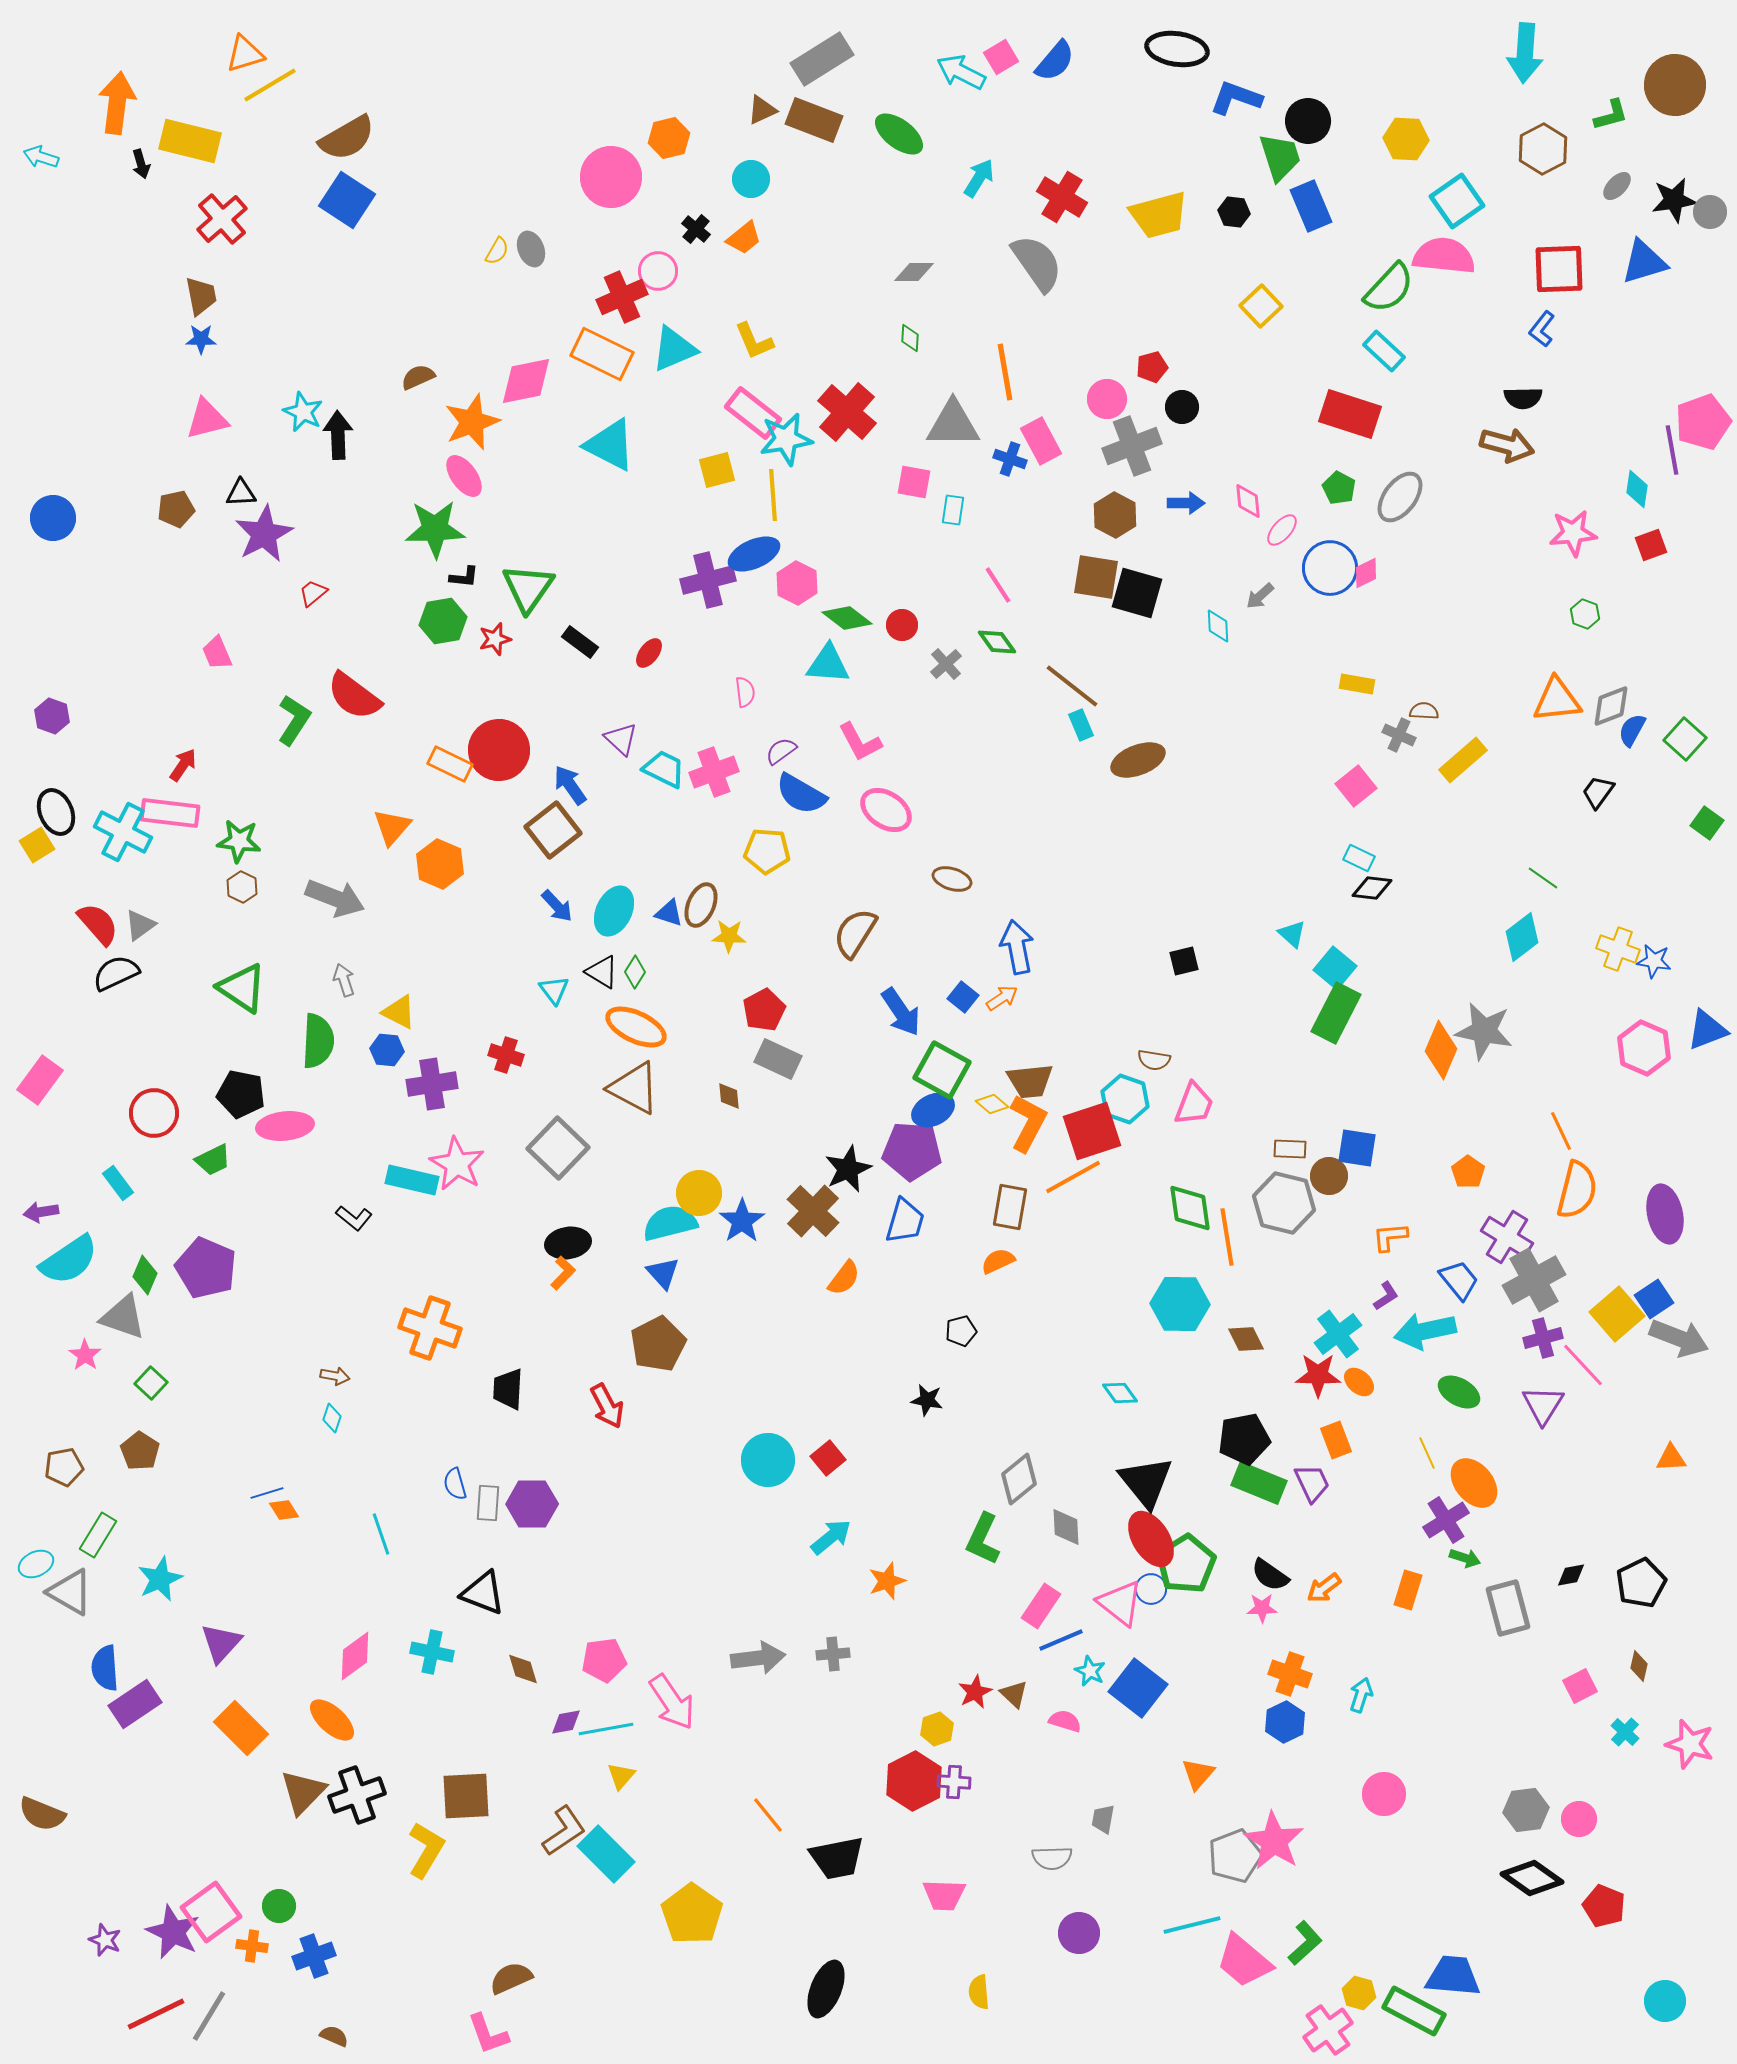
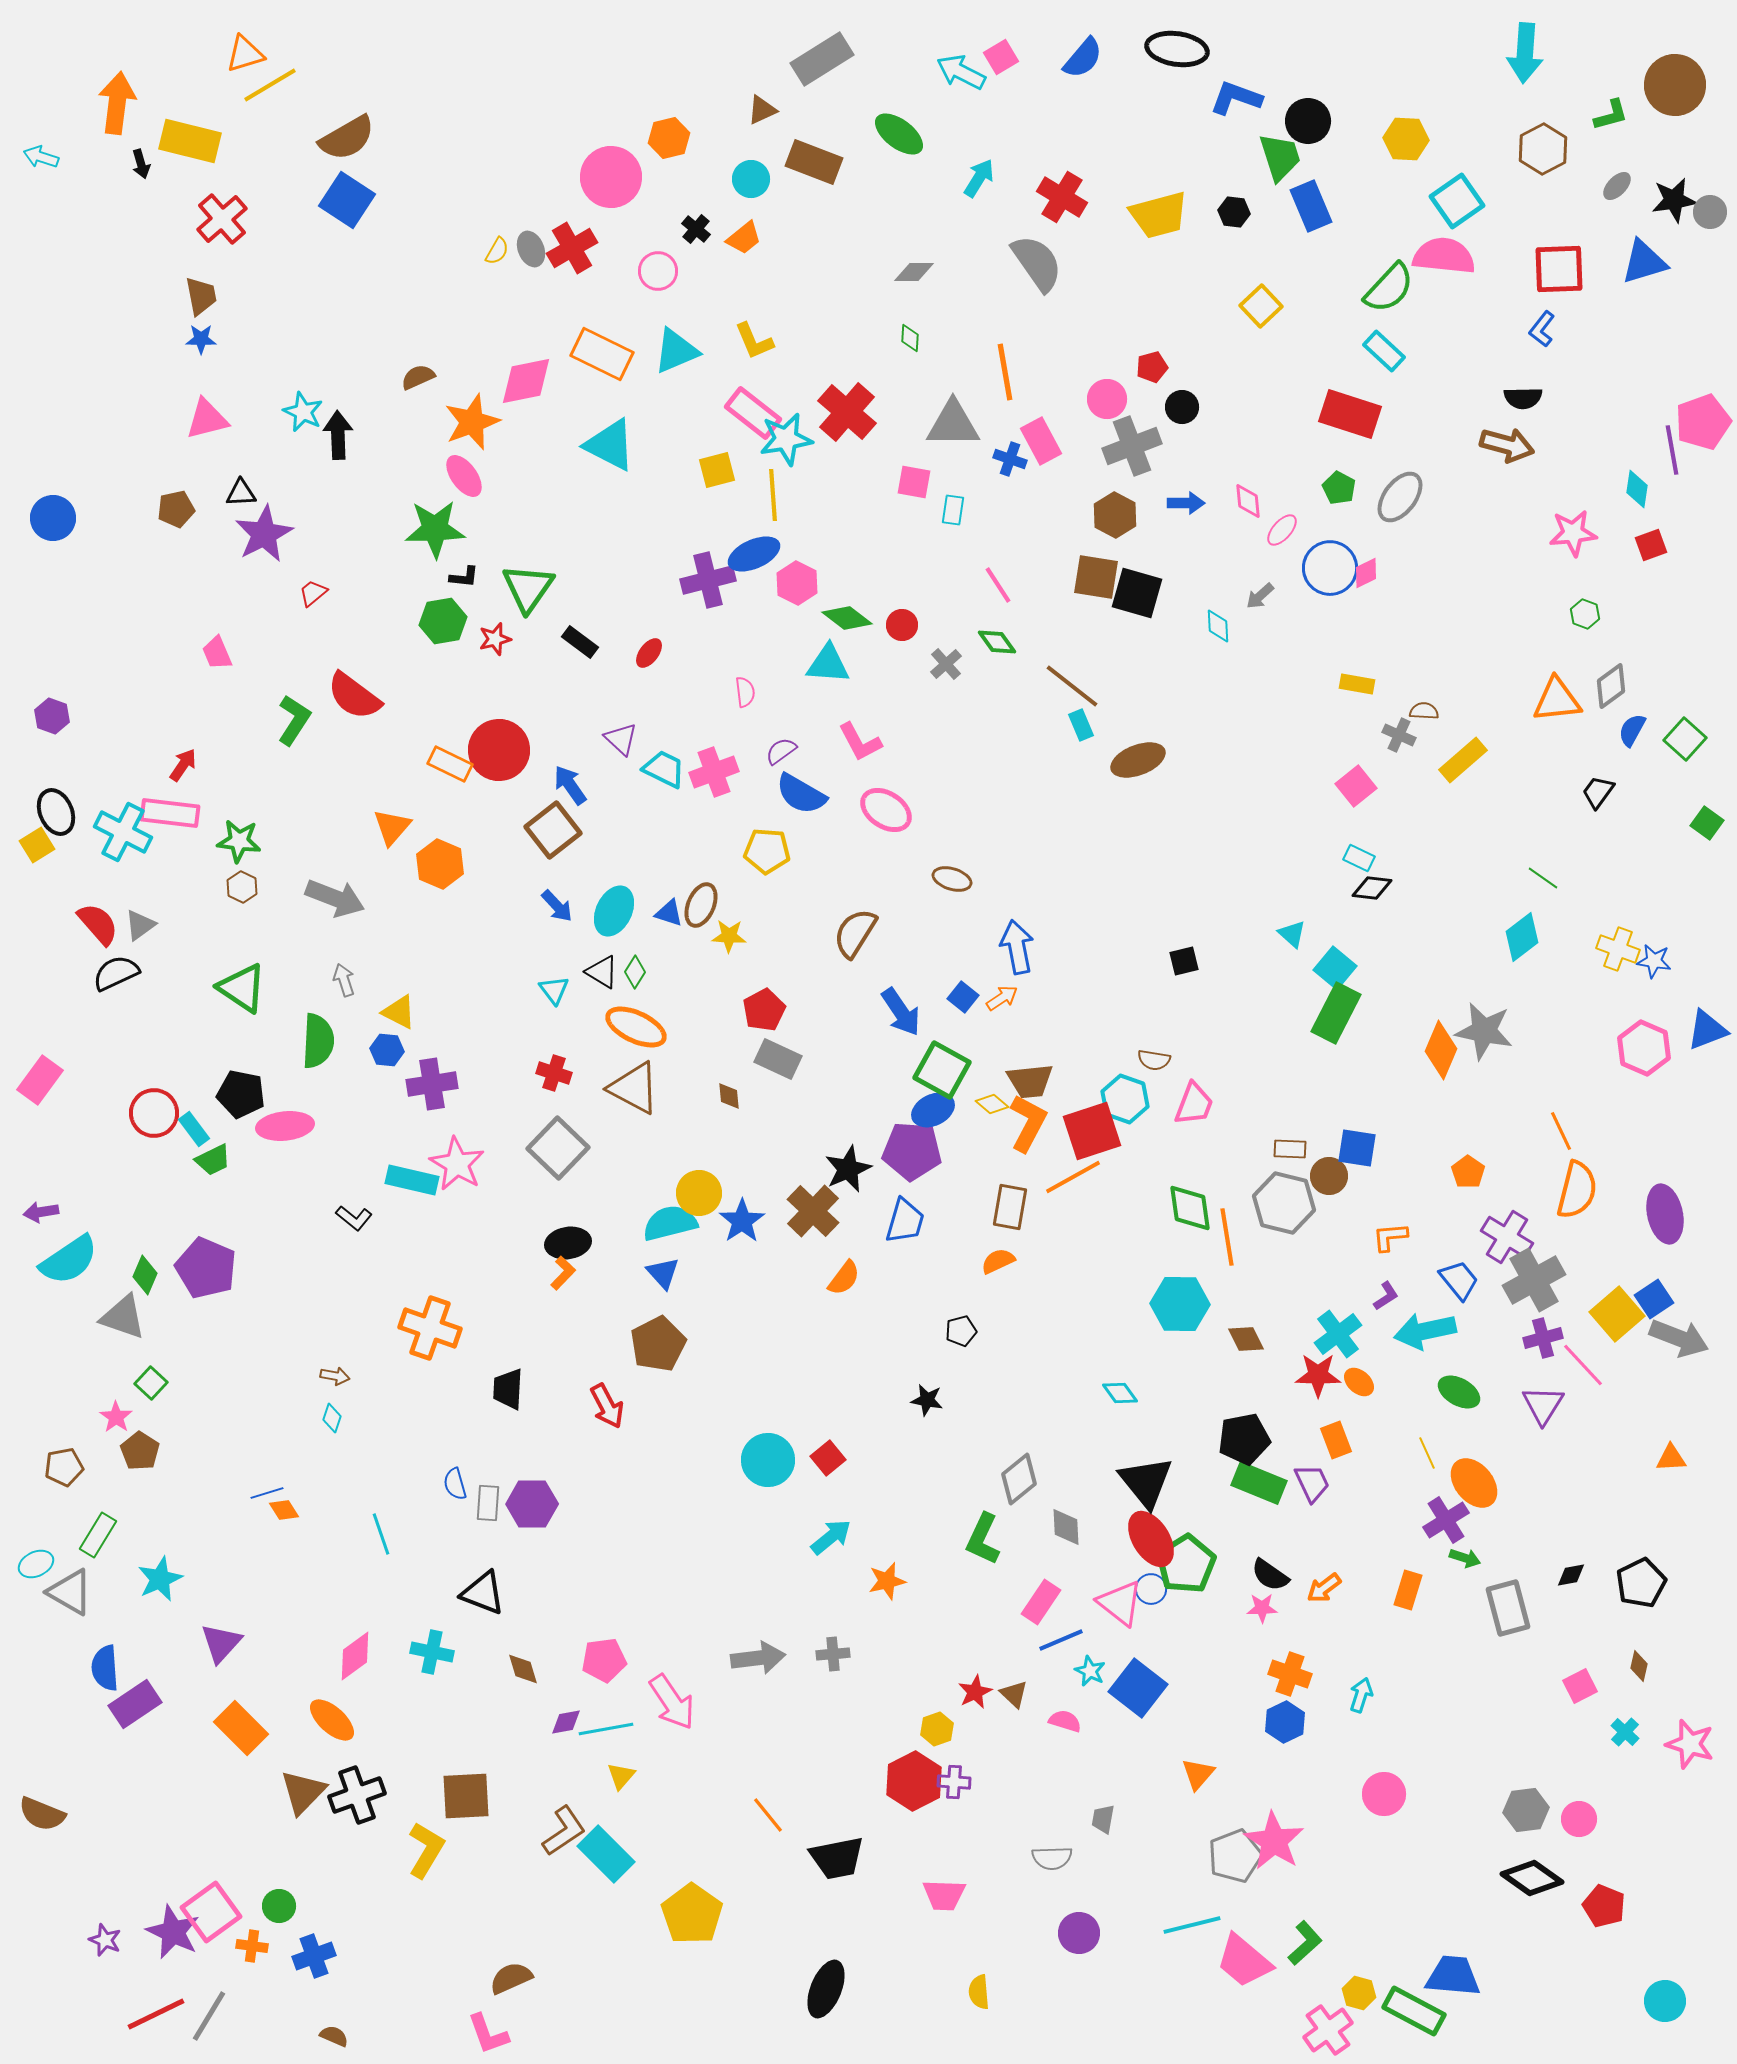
blue semicircle at (1055, 61): moved 28 px right, 3 px up
brown rectangle at (814, 120): moved 42 px down
red cross at (622, 297): moved 50 px left, 49 px up; rotated 6 degrees counterclockwise
cyan triangle at (674, 349): moved 2 px right, 2 px down
gray diamond at (1611, 706): moved 20 px up; rotated 15 degrees counterclockwise
red cross at (506, 1055): moved 48 px right, 18 px down
cyan rectangle at (118, 1183): moved 76 px right, 54 px up
pink star at (85, 1355): moved 31 px right, 62 px down
orange star at (887, 1581): rotated 6 degrees clockwise
pink rectangle at (1041, 1606): moved 4 px up
